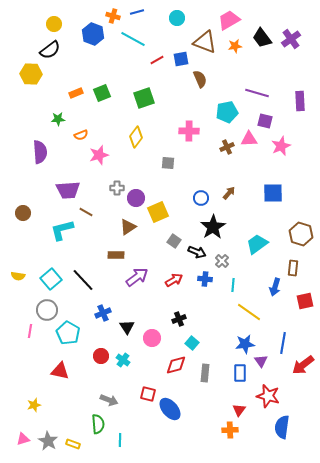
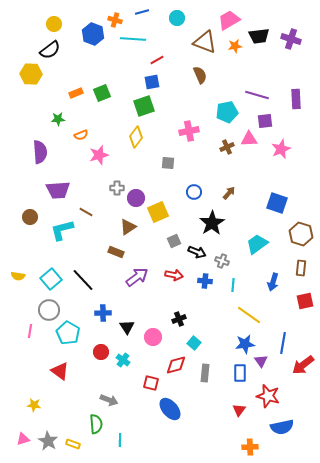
blue line at (137, 12): moved 5 px right
orange cross at (113, 16): moved 2 px right, 4 px down
black trapezoid at (262, 38): moved 3 px left, 2 px up; rotated 60 degrees counterclockwise
cyan line at (133, 39): rotated 25 degrees counterclockwise
purple cross at (291, 39): rotated 36 degrees counterclockwise
blue square at (181, 59): moved 29 px left, 23 px down
brown semicircle at (200, 79): moved 4 px up
purple line at (257, 93): moved 2 px down
green square at (144, 98): moved 8 px down
purple rectangle at (300, 101): moved 4 px left, 2 px up
purple square at (265, 121): rotated 21 degrees counterclockwise
pink cross at (189, 131): rotated 12 degrees counterclockwise
pink star at (281, 146): moved 3 px down
purple trapezoid at (68, 190): moved 10 px left
blue square at (273, 193): moved 4 px right, 10 px down; rotated 20 degrees clockwise
blue circle at (201, 198): moved 7 px left, 6 px up
brown circle at (23, 213): moved 7 px right, 4 px down
black star at (213, 227): moved 1 px left, 4 px up
gray square at (174, 241): rotated 32 degrees clockwise
brown rectangle at (116, 255): moved 3 px up; rotated 21 degrees clockwise
gray cross at (222, 261): rotated 24 degrees counterclockwise
brown rectangle at (293, 268): moved 8 px right
blue cross at (205, 279): moved 2 px down
red arrow at (174, 280): moved 5 px up; rotated 42 degrees clockwise
blue arrow at (275, 287): moved 2 px left, 5 px up
gray circle at (47, 310): moved 2 px right
yellow line at (249, 312): moved 3 px down
blue cross at (103, 313): rotated 21 degrees clockwise
pink circle at (152, 338): moved 1 px right, 1 px up
cyan square at (192, 343): moved 2 px right
red circle at (101, 356): moved 4 px up
red triangle at (60, 371): rotated 24 degrees clockwise
red square at (148, 394): moved 3 px right, 11 px up
yellow star at (34, 405): rotated 24 degrees clockwise
green semicircle at (98, 424): moved 2 px left
blue semicircle at (282, 427): rotated 110 degrees counterclockwise
orange cross at (230, 430): moved 20 px right, 17 px down
